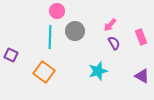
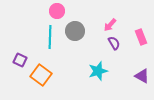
purple square: moved 9 px right, 5 px down
orange square: moved 3 px left, 3 px down
